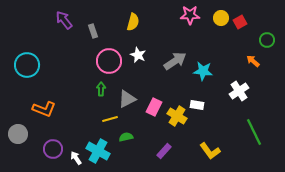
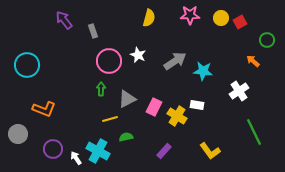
yellow semicircle: moved 16 px right, 4 px up
